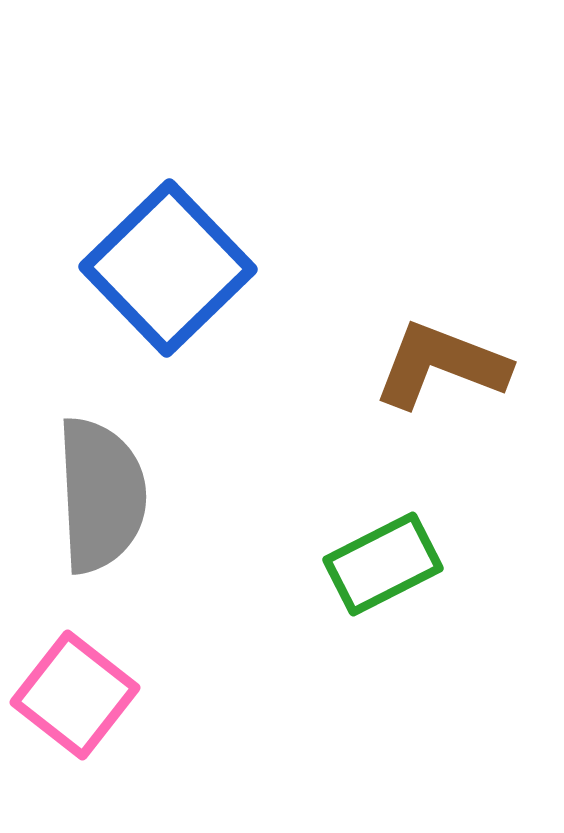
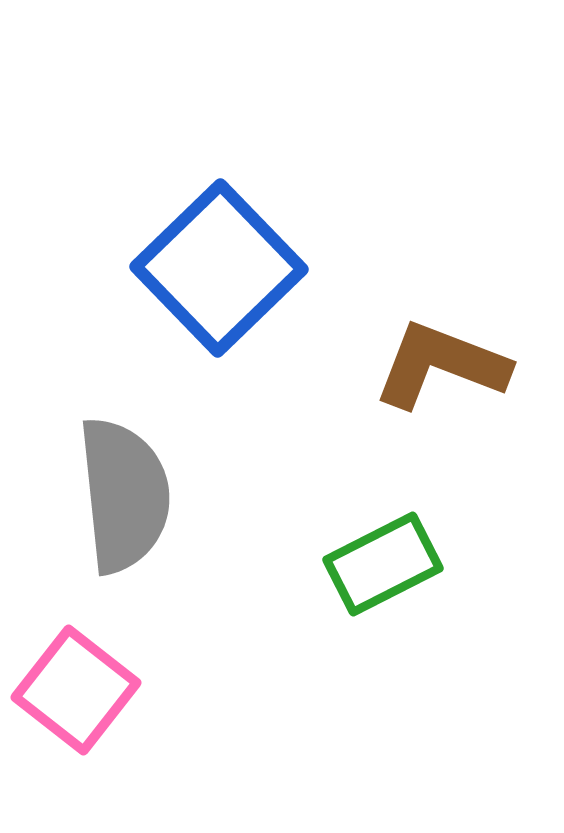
blue square: moved 51 px right
gray semicircle: moved 23 px right; rotated 3 degrees counterclockwise
pink square: moved 1 px right, 5 px up
